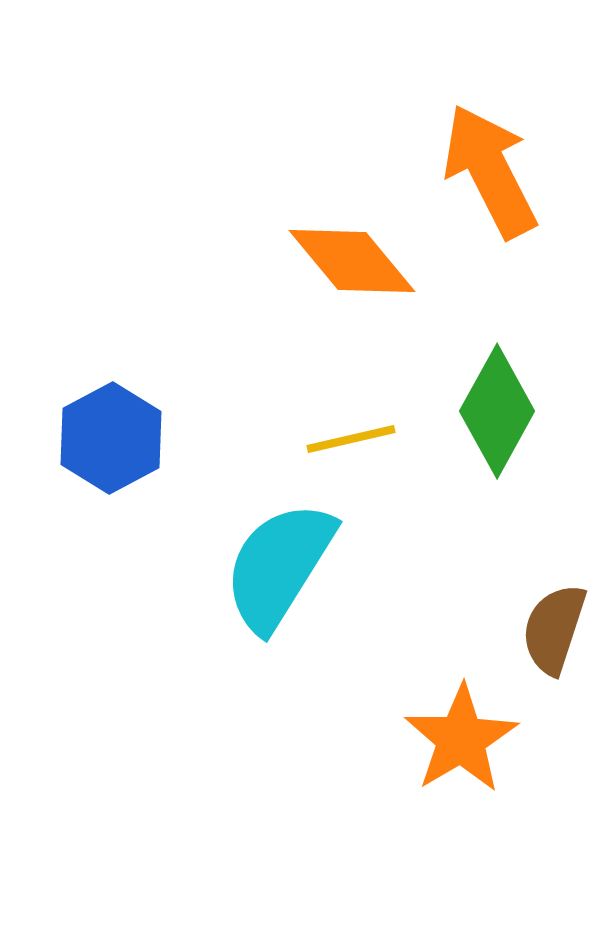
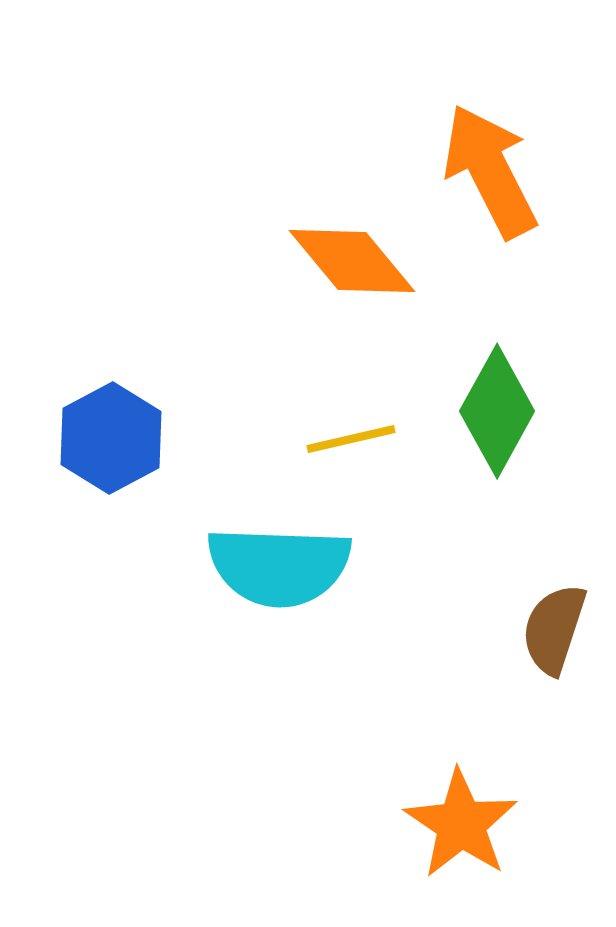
cyan semicircle: rotated 120 degrees counterclockwise
orange star: moved 85 px down; rotated 7 degrees counterclockwise
